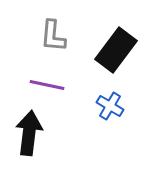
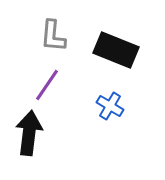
black rectangle: rotated 75 degrees clockwise
purple line: rotated 68 degrees counterclockwise
